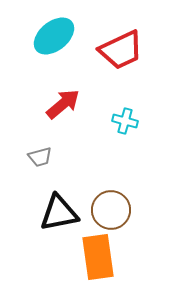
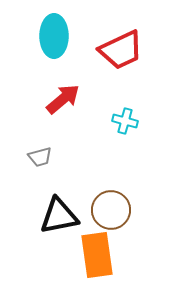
cyan ellipse: rotated 51 degrees counterclockwise
red arrow: moved 5 px up
black triangle: moved 3 px down
orange rectangle: moved 1 px left, 2 px up
